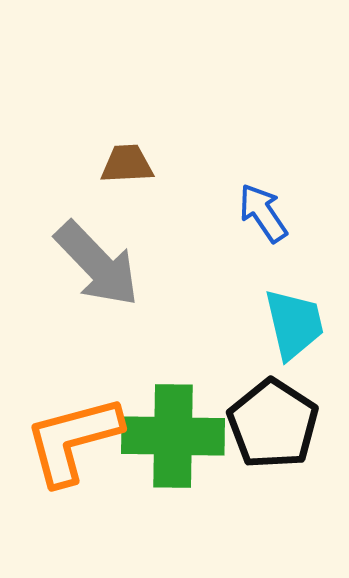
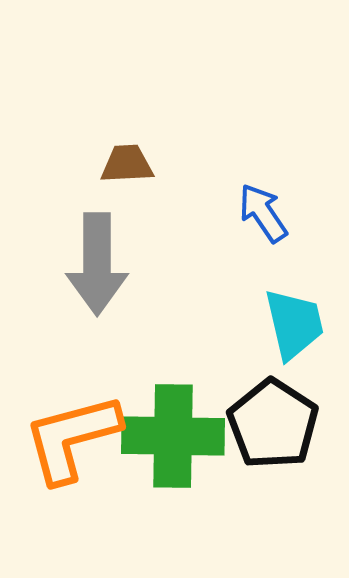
gray arrow: rotated 44 degrees clockwise
orange L-shape: moved 1 px left, 2 px up
